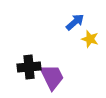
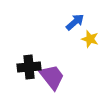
purple trapezoid: rotated 12 degrees counterclockwise
